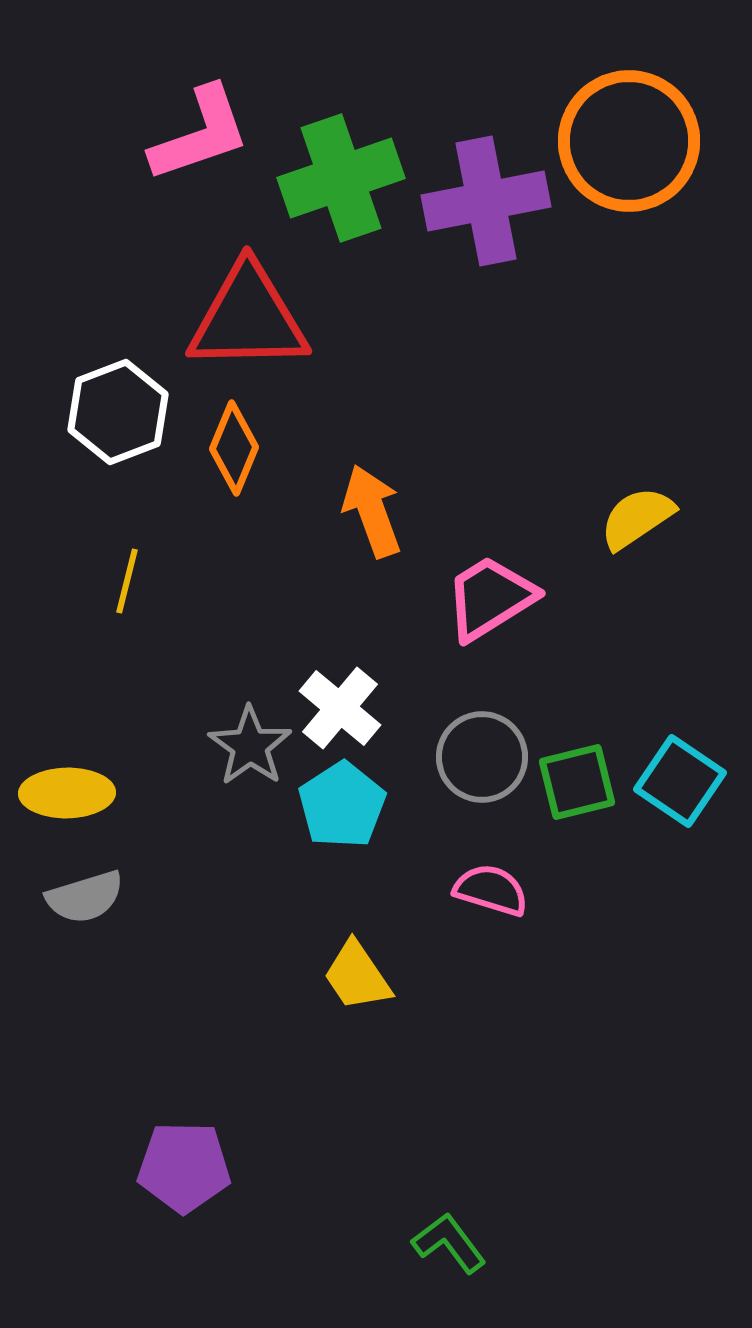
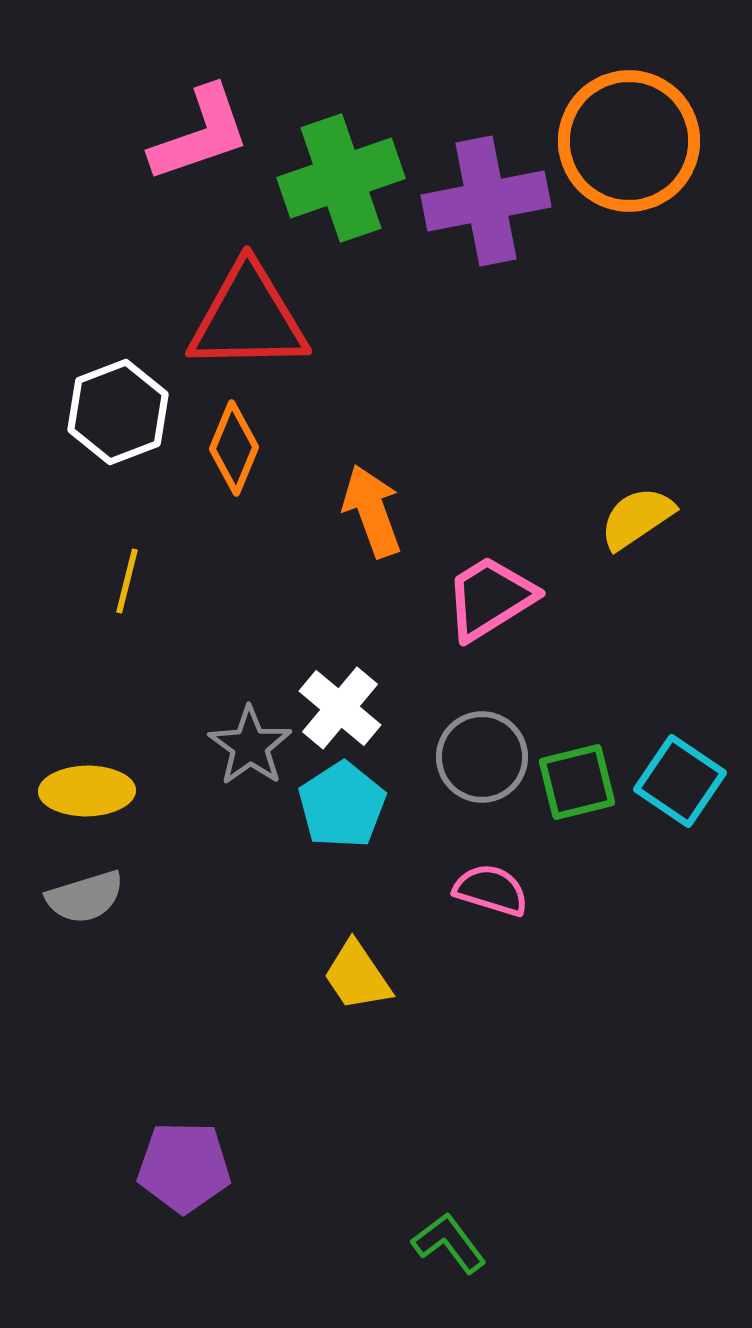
yellow ellipse: moved 20 px right, 2 px up
